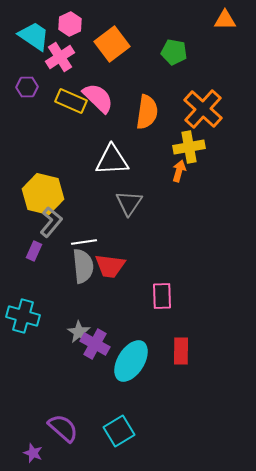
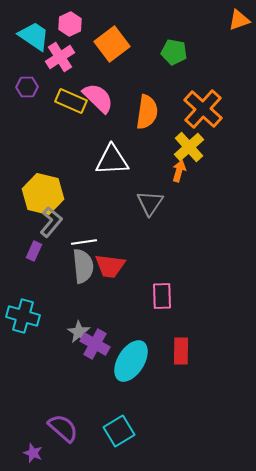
orange triangle: moved 14 px right; rotated 20 degrees counterclockwise
yellow cross: rotated 32 degrees counterclockwise
gray triangle: moved 21 px right
